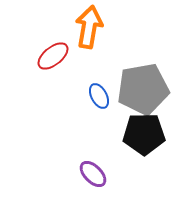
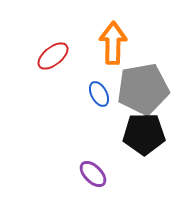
orange arrow: moved 24 px right, 16 px down; rotated 9 degrees counterclockwise
blue ellipse: moved 2 px up
